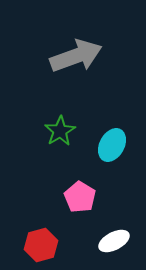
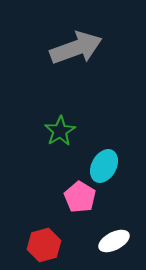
gray arrow: moved 8 px up
cyan ellipse: moved 8 px left, 21 px down
red hexagon: moved 3 px right
